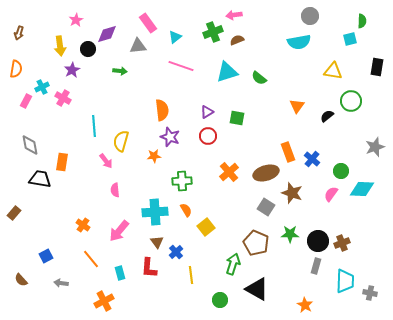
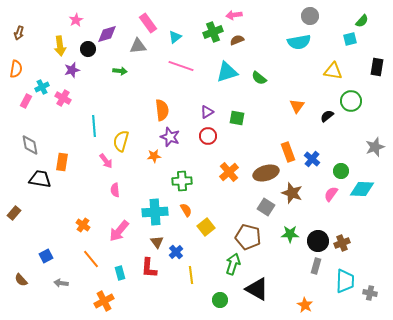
green semicircle at (362, 21): rotated 40 degrees clockwise
purple star at (72, 70): rotated 14 degrees clockwise
brown pentagon at (256, 243): moved 8 px left, 6 px up; rotated 10 degrees counterclockwise
